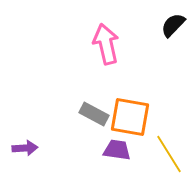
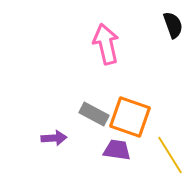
black semicircle: rotated 116 degrees clockwise
orange square: rotated 9 degrees clockwise
purple arrow: moved 29 px right, 10 px up
yellow line: moved 1 px right, 1 px down
